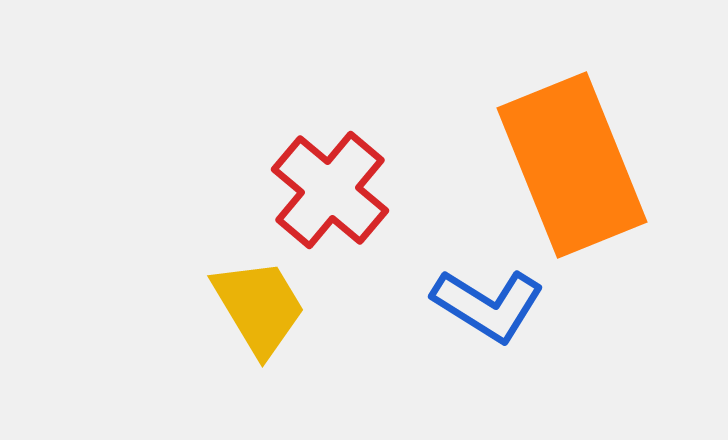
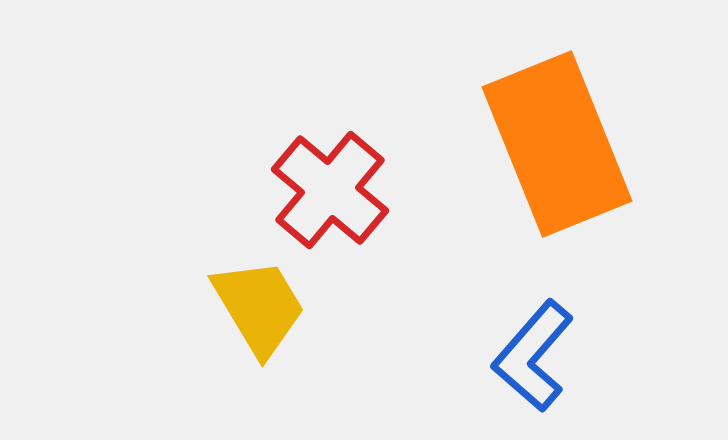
orange rectangle: moved 15 px left, 21 px up
blue L-shape: moved 45 px right, 51 px down; rotated 99 degrees clockwise
